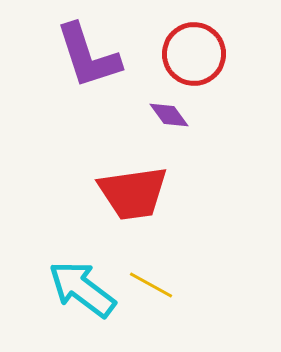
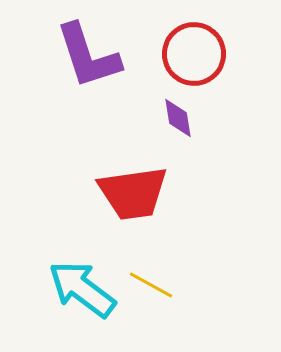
purple diamond: moved 9 px right, 3 px down; rotated 27 degrees clockwise
